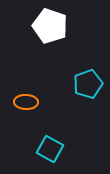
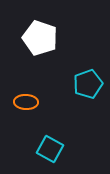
white pentagon: moved 10 px left, 12 px down
